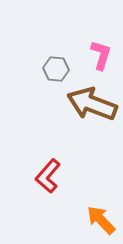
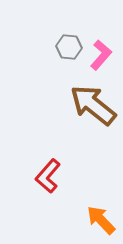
pink L-shape: rotated 24 degrees clockwise
gray hexagon: moved 13 px right, 22 px up
brown arrow: moved 1 px right, 1 px down; rotated 18 degrees clockwise
